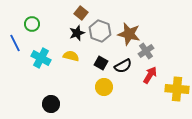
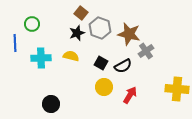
gray hexagon: moved 3 px up
blue line: rotated 24 degrees clockwise
cyan cross: rotated 30 degrees counterclockwise
red arrow: moved 20 px left, 20 px down
